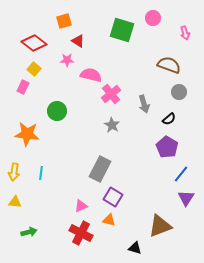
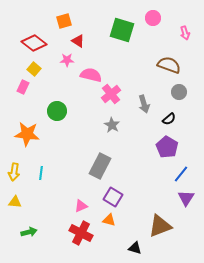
gray rectangle: moved 3 px up
